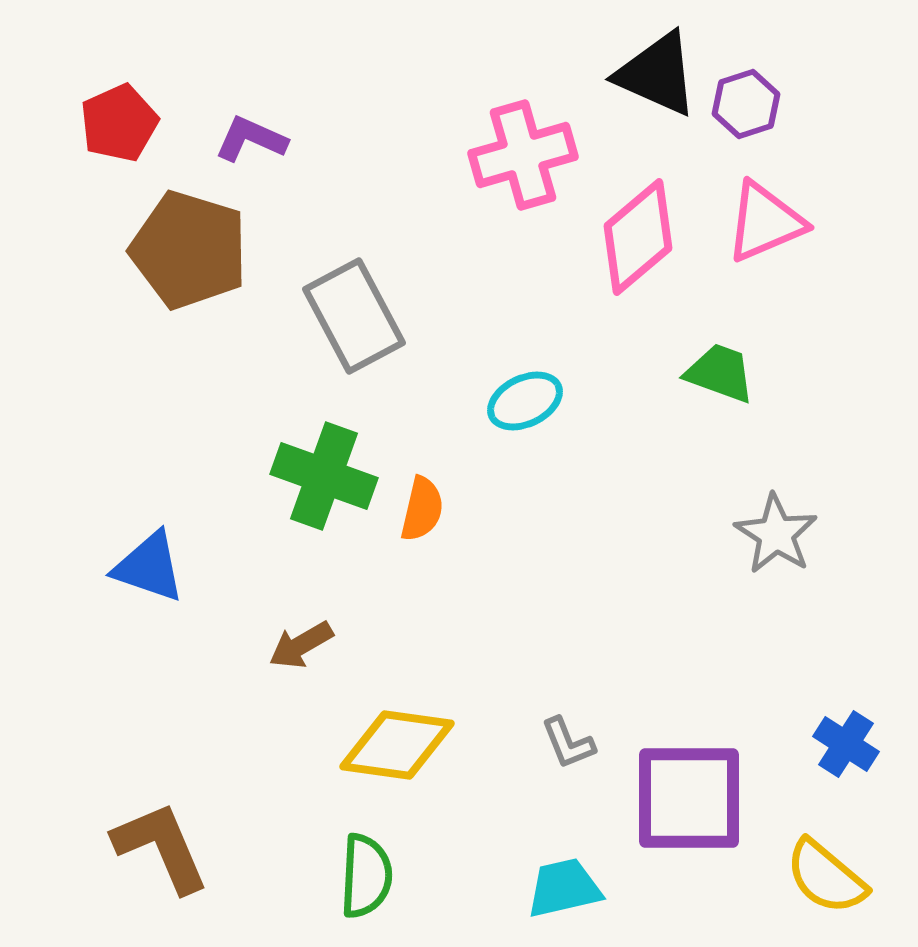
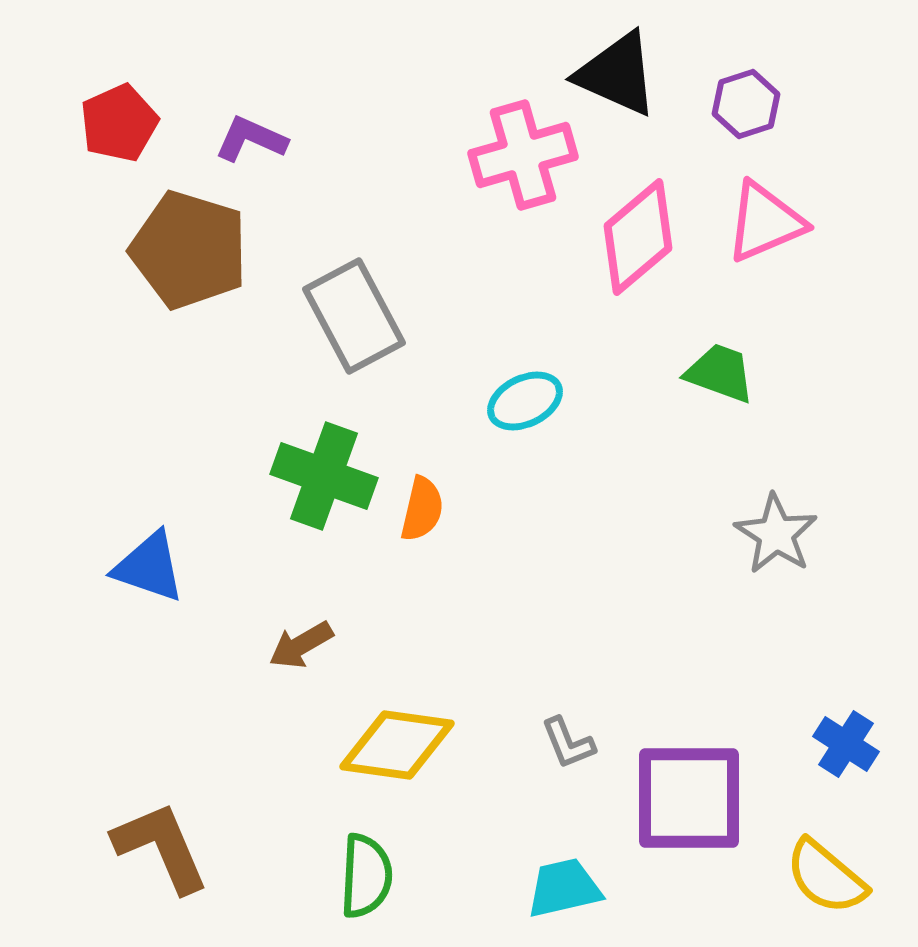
black triangle: moved 40 px left
